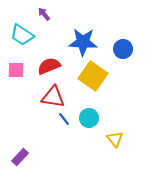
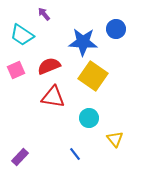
blue circle: moved 7 px left, 20 px up
pink square: rotated 24 degrees counterclockwise
blue line: moved 11 px right, 35 px down
